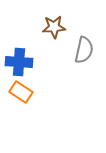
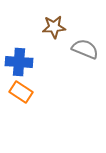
gray semicircle: moved 1 px right, 1 px up; rotated 80 degrees counterclockwise
